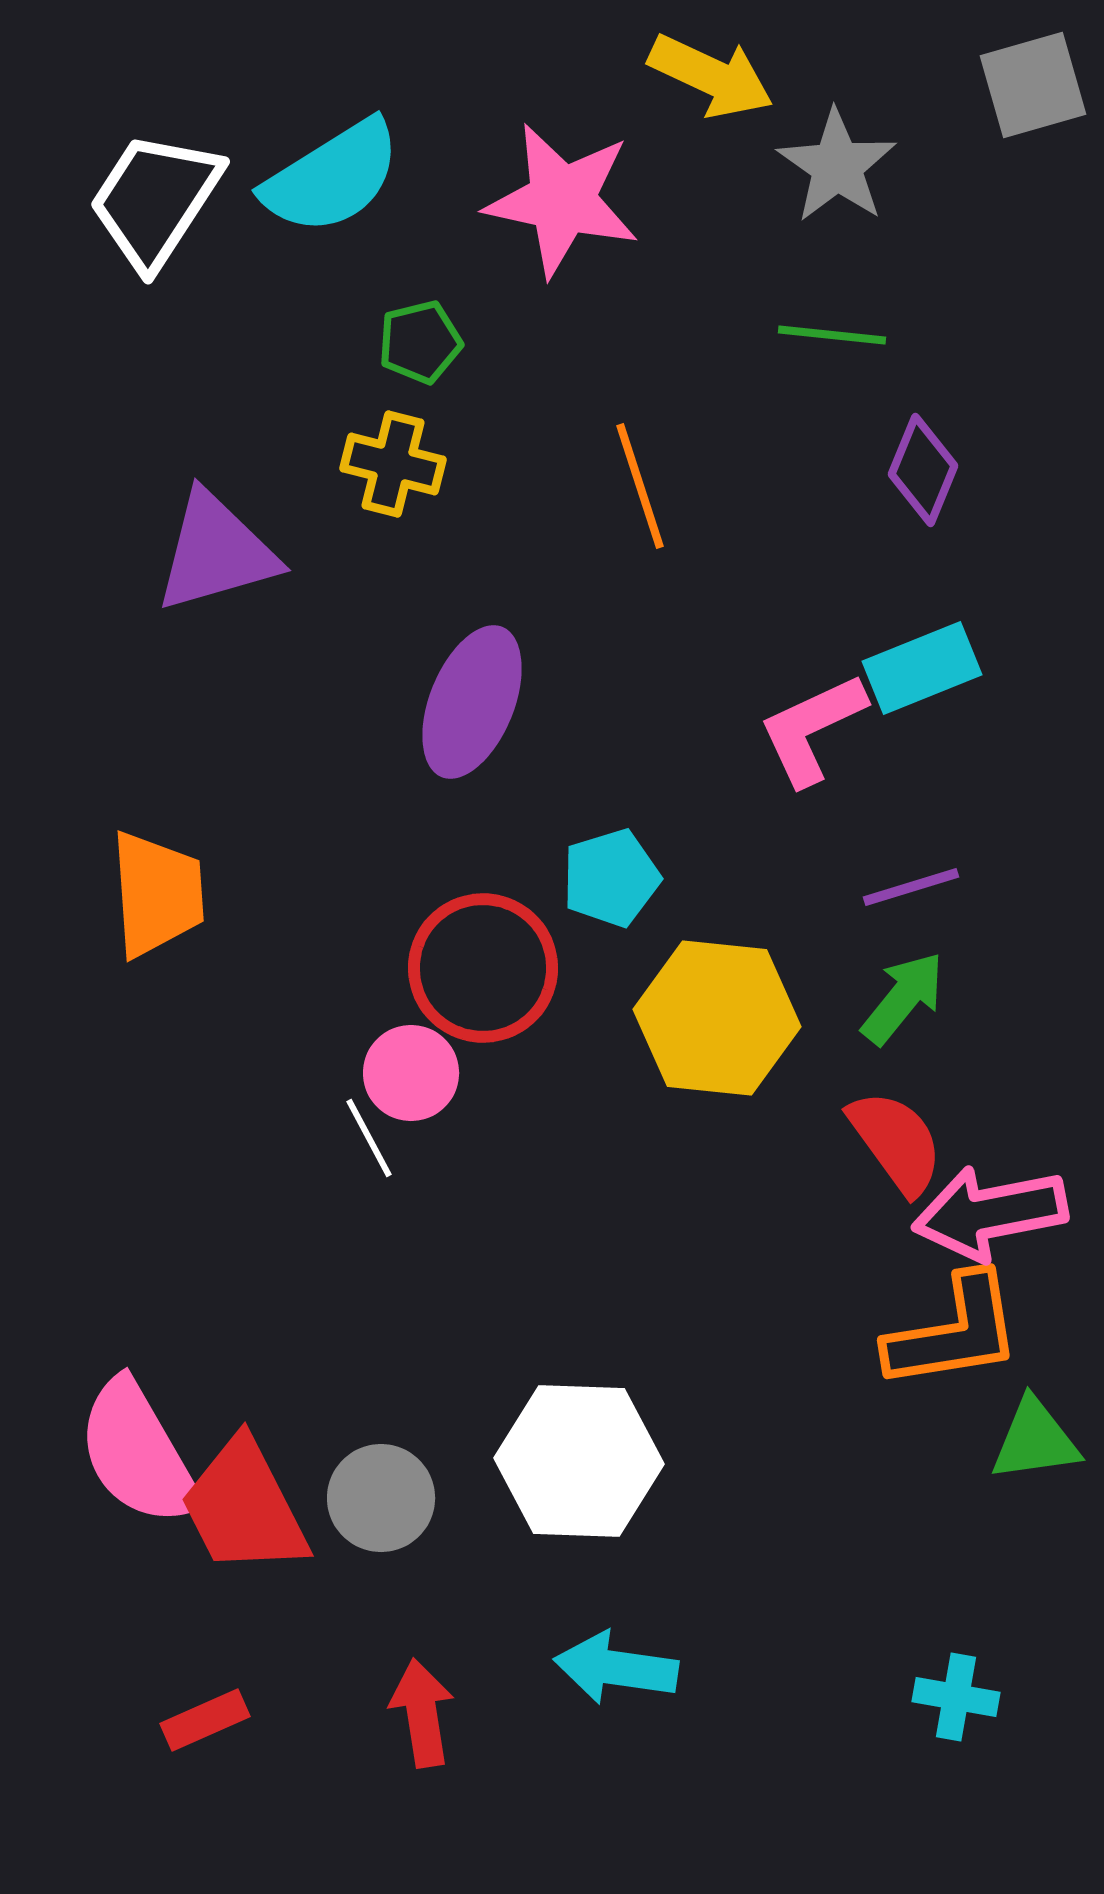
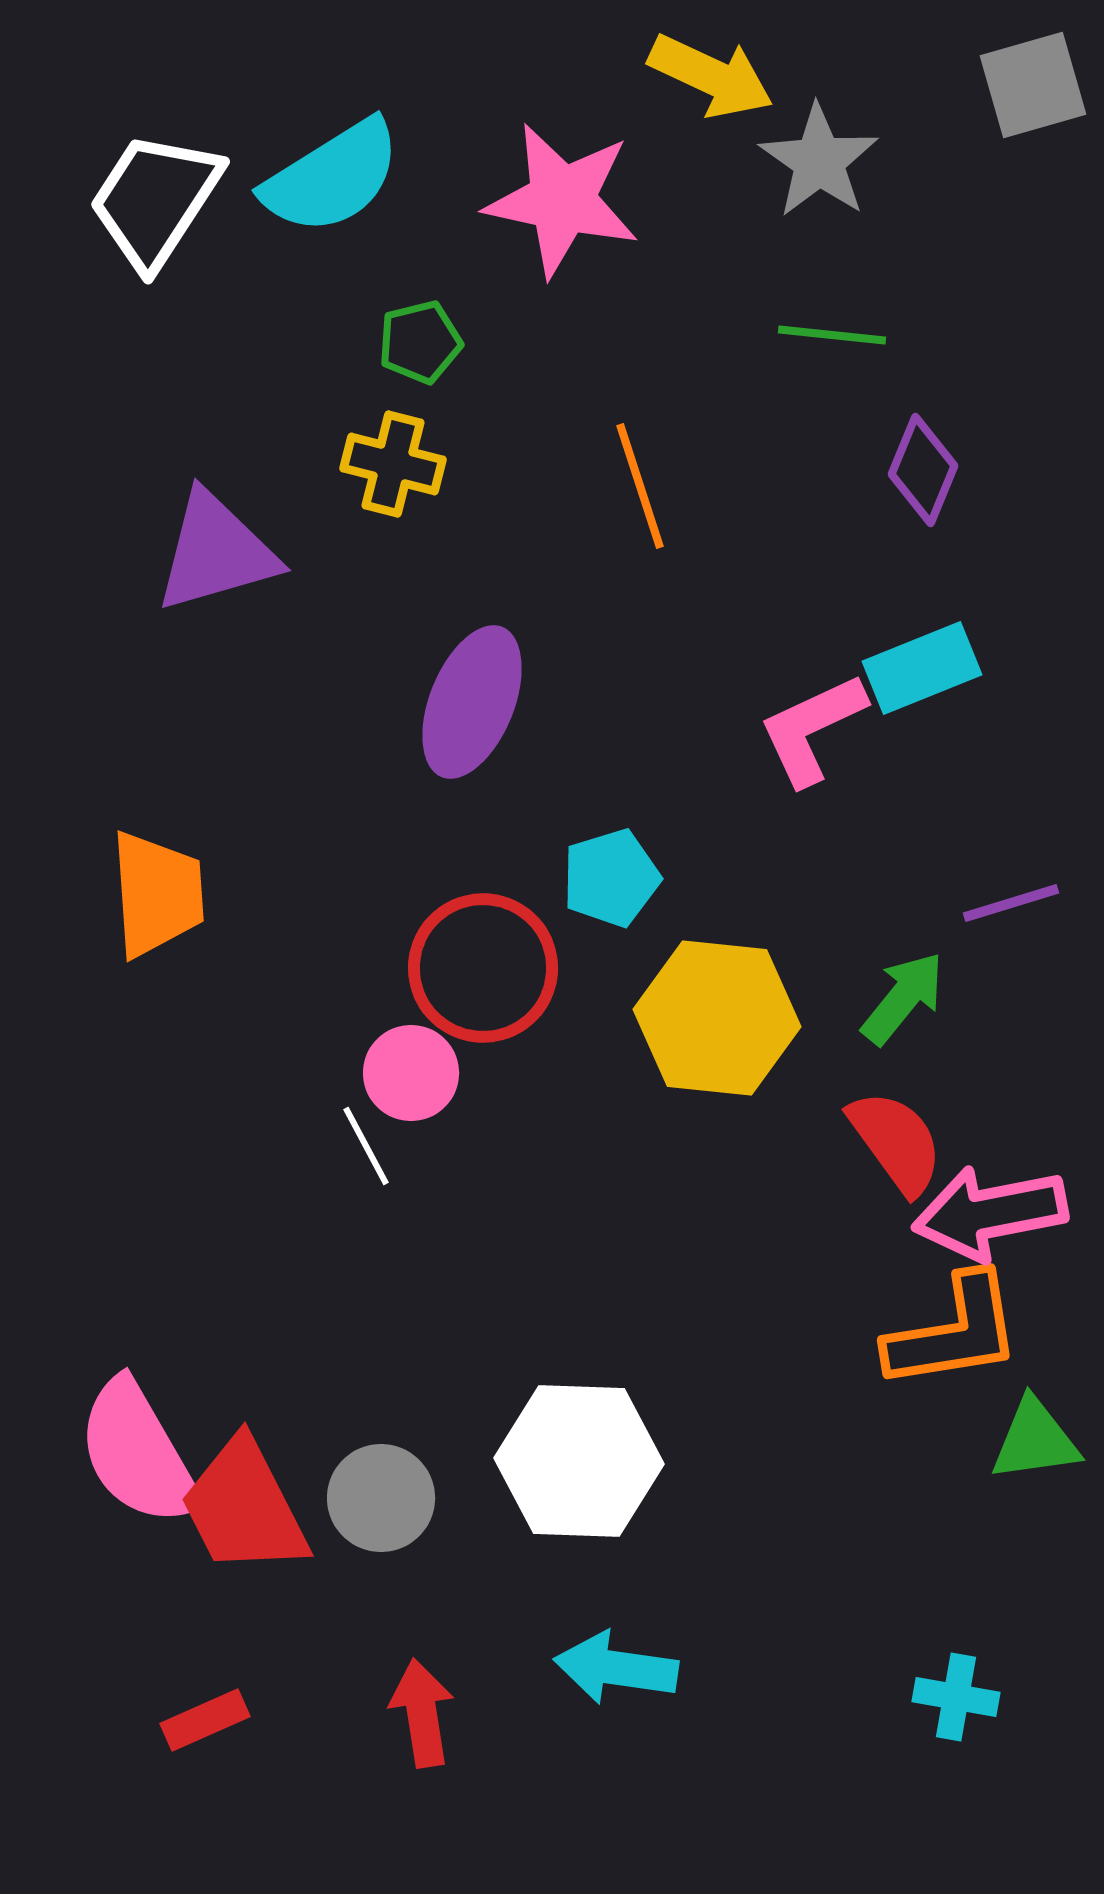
gray star: moved 18 px left, 5 px up
purple line: moved 100 px right, 16 px down
white line: moved 3 px left, 8 px down
